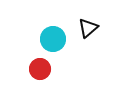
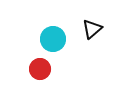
black triangle: moved 4 px right, 1 px down
